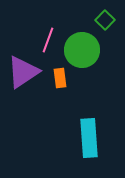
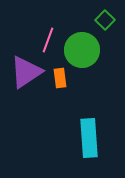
purple triangle: moved 3 px right
